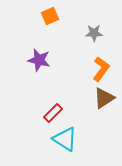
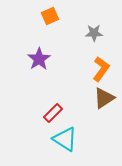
purple star: moved 1 px up; rotated 25 degrees clockwise
